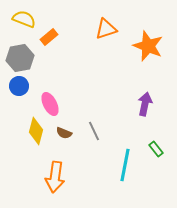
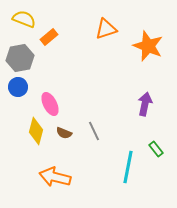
blue circle: moved 1 px left, 1 px down
cyan line: moved 3 px right, 2 px down
orange arrow: rotated 96 degrees clockwise
